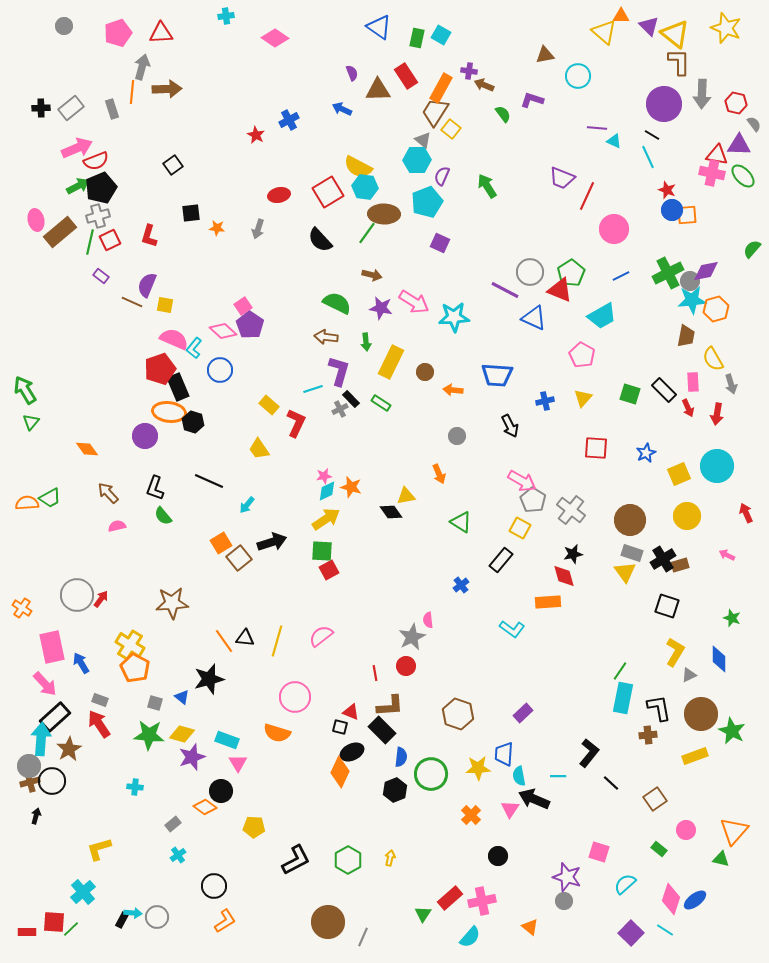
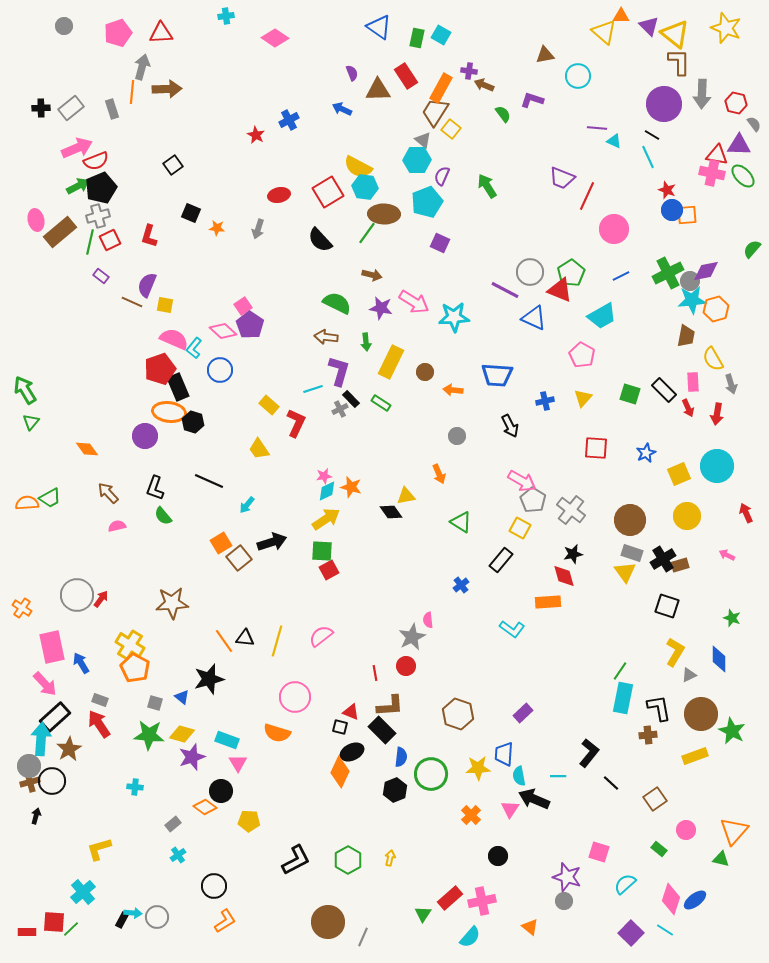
black square at (191, 213): rotated 30 degrees clockwise
yellow pentagon at (254, 827): moved 5 px left, 6 px up
